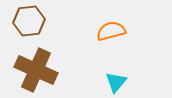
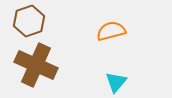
brown hexagon: rotated 12 degrees counterclockwise
brown cross: moved 5 px up
